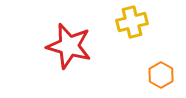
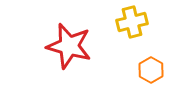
orange hexagon: moved 10 px left, 5 px up
